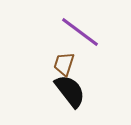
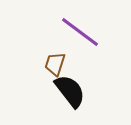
brown trapezoid: moved 9 px left
